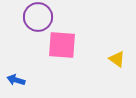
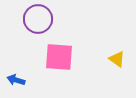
purple circle: moved 2 px down
pink square: moved 3 px left, 12 px down
